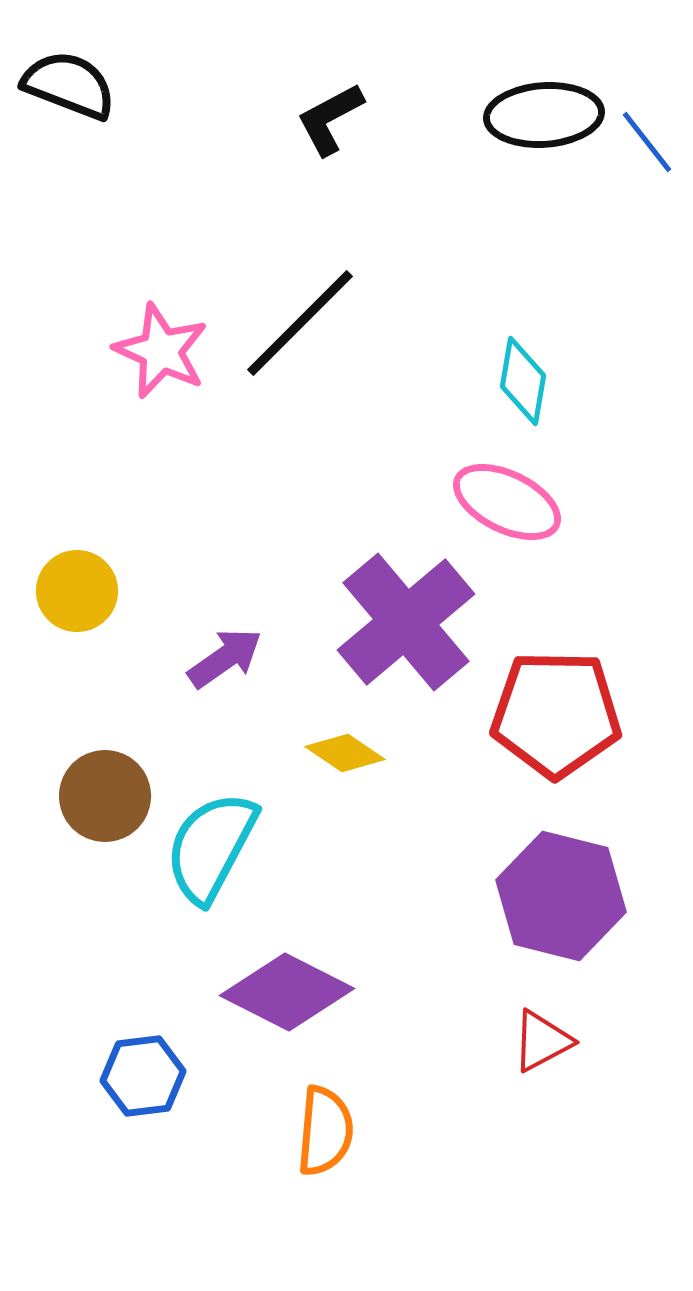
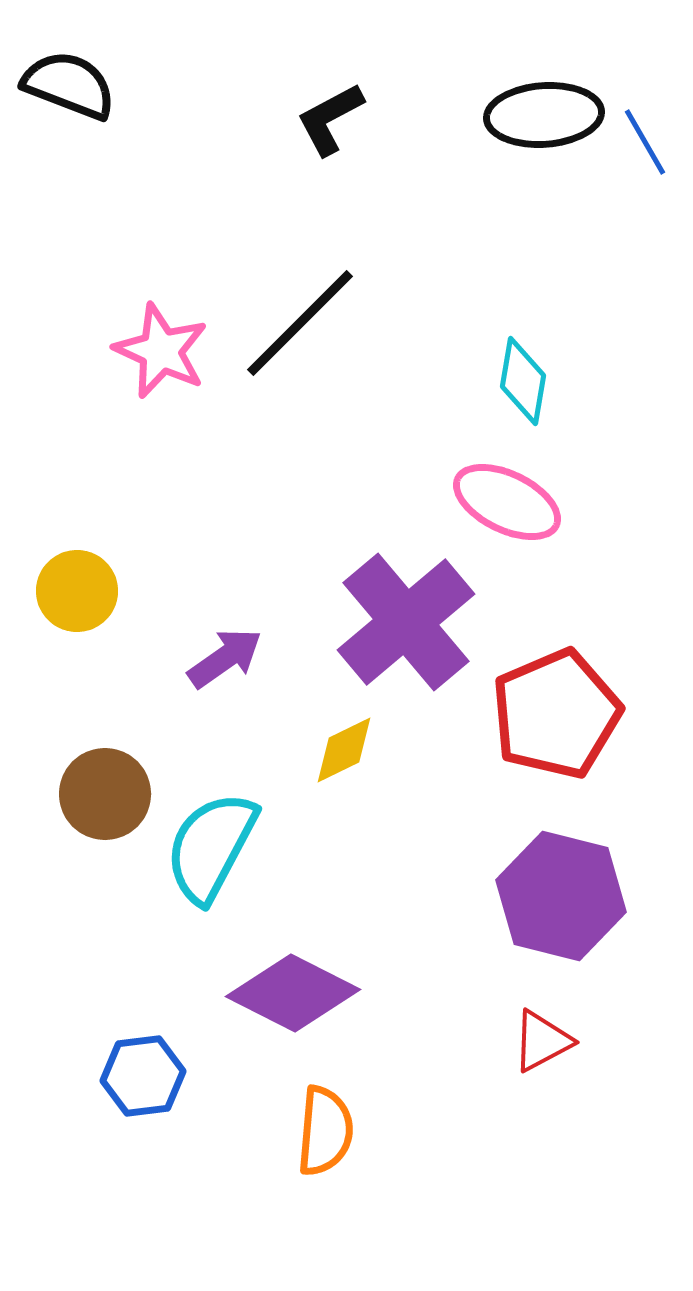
blue line: moved 2 px left; rotated 8 degrees clockwise
red pentagon: rotated 24 degrees counterclockwise
yellow diamond: moved 1 px left, 3 px up; rotated 60 degrees counterclockwise
brown circle: moved 2 px up
purple diamond: moved 6 px right, 1 px down
